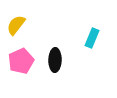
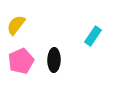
cyan rectangle: moved 1 px right, 2 px up; rotated 12 degrees clockwise
black ellipse: moved 1 px left
